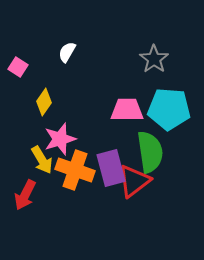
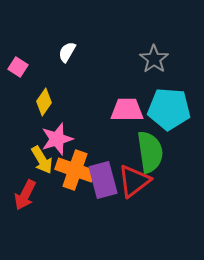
pink star: moved 3 px left
purple rectangle: moved 8 px left, 12 px down
